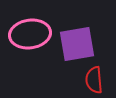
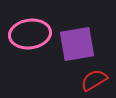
red semicircle: rotated 64 degrees clockwise
